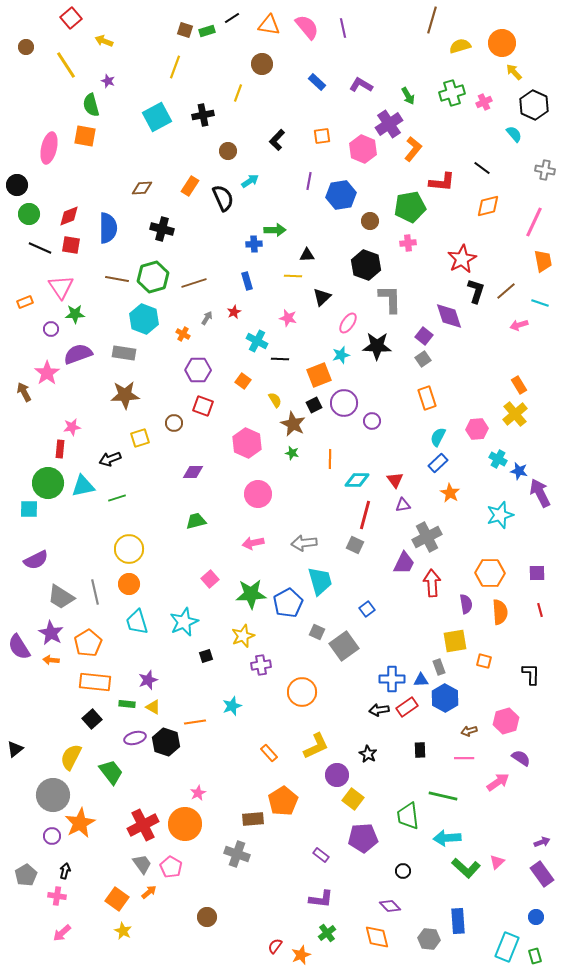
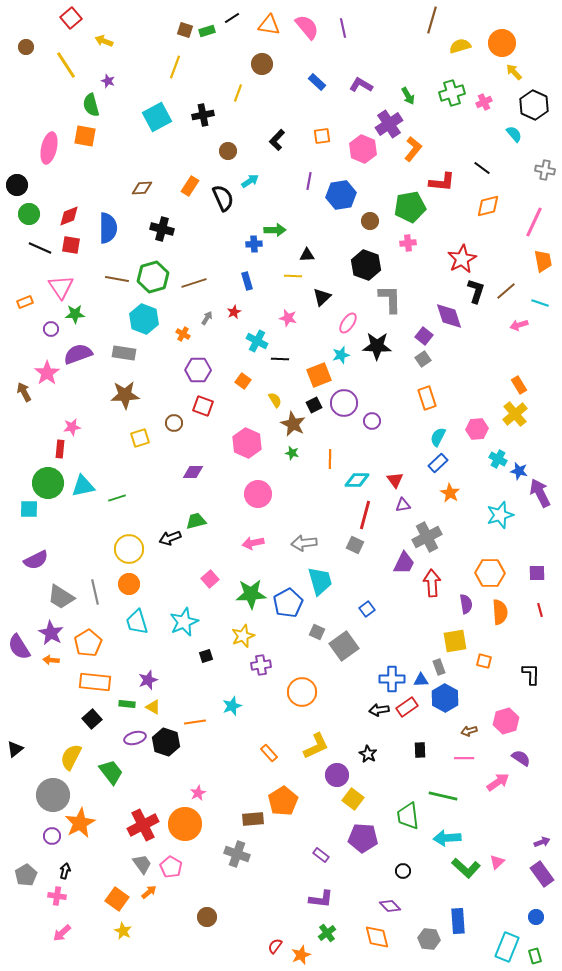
black arrow at (110, 459): moved 60 px right, 79 px down
purple pentagon at (363, 838): rotated 8 degrees clockwise
